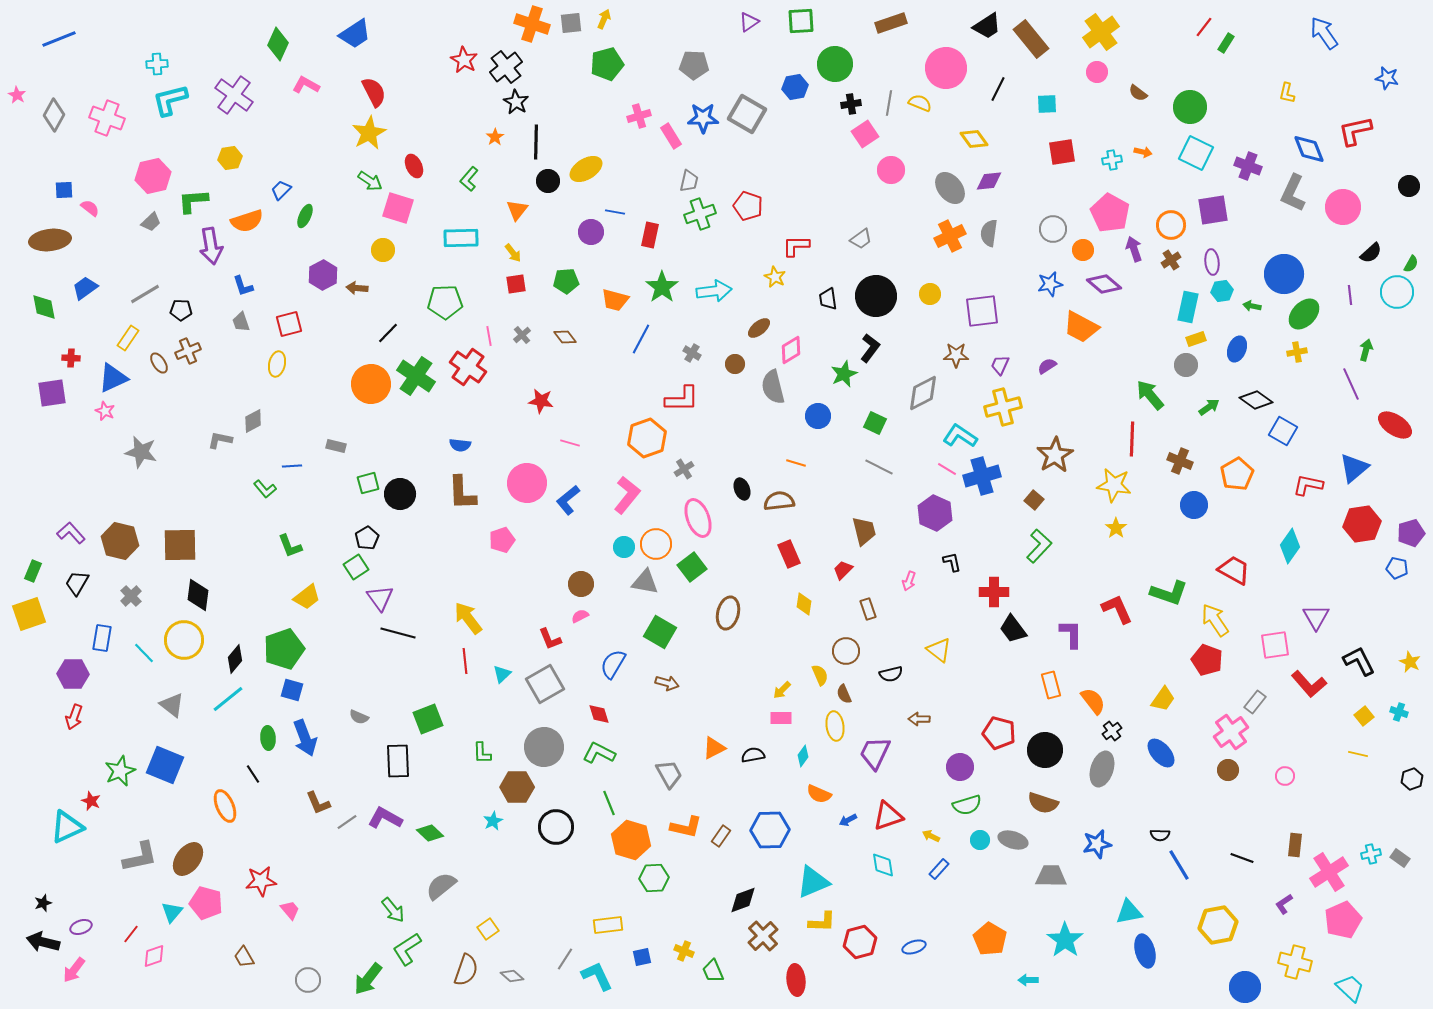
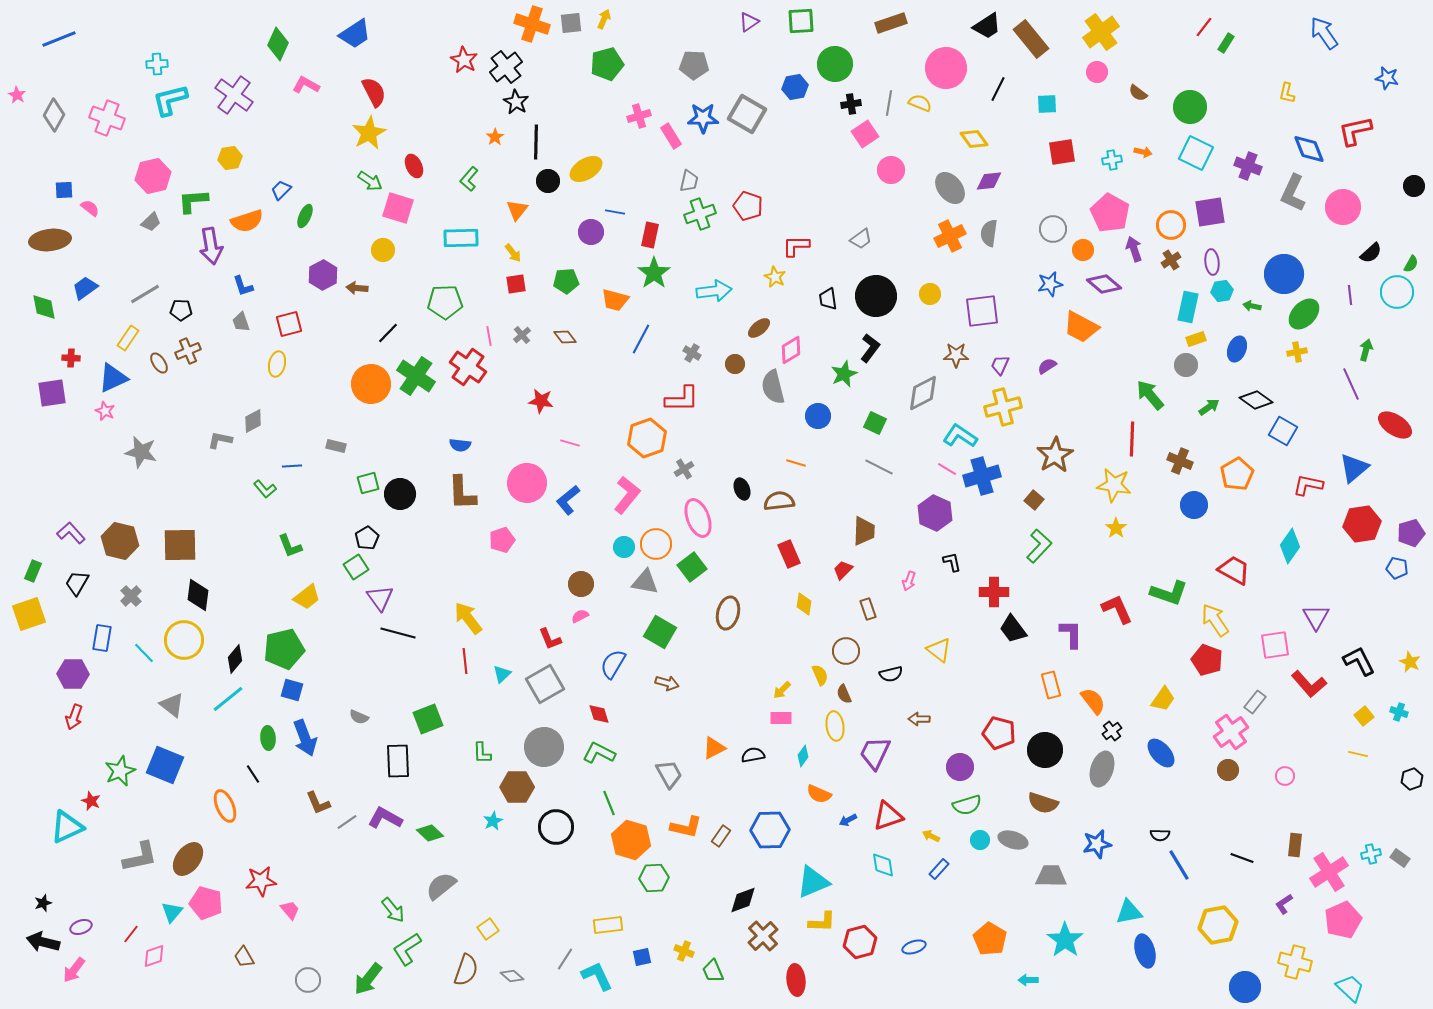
black circle at (1409, 186): moved 5 px right
purple square at (1213, 210): moved 3 px left, 2 px down
green star at (662, 287): moved 8 px left, 14 px up
brown trapezoid at (864, 531): rotated 16 degrees clockwise
green pentagon at (284, 649): rotated 6 degrees clockwise
